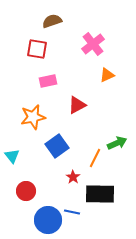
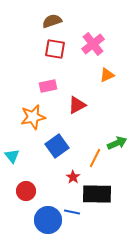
red square: moved 18 px right
pink rectangle: moved 5 px down
black rectangle: moved 3 px left
